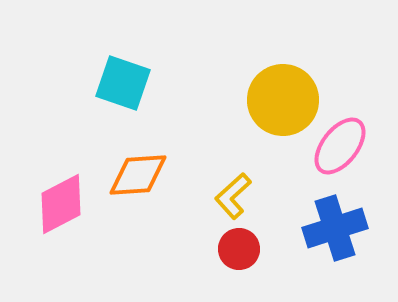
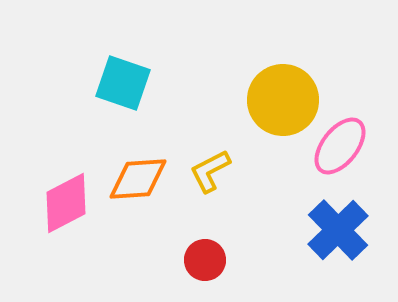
orange diamond: moved 4 px down
yellow L-shape: moved 23 px left, 25 px up; rotated 15 degrees clockwise
pink diamond: moved 5 px right, 1 px up
blue cross: moved 3 px right, 2 px down; rotated 26 degrees counterclockwise
red circle: moved 34 px left, 11 px down
